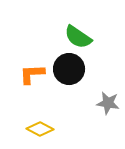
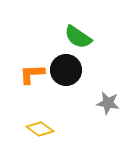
black circle: moved 3 px left, 1 px down
yellow diamond: rotated 8 degrees clockwise
